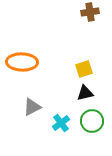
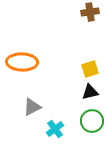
yellow square: moved 6 px right
black triangle: moved 5 px right, 1 px up
cyan cross: moved 6 px left, 6 px down
